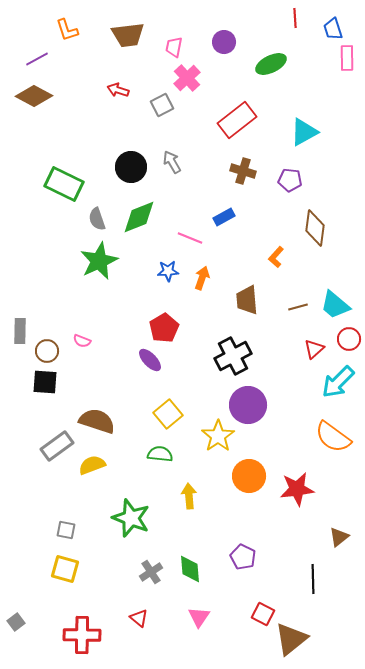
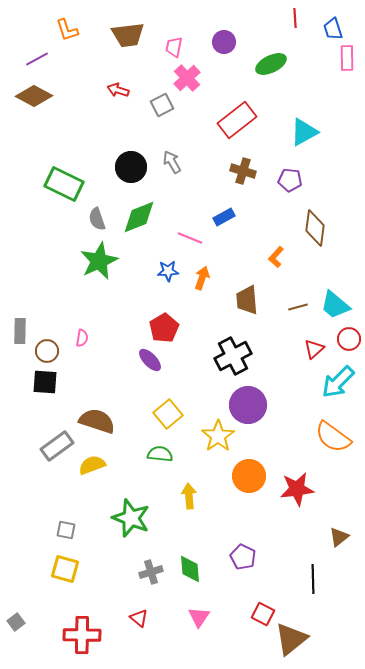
pink semicircle at (82, 341): moved 3 px up; rotated 102 degrees counterclockwise
gray cross at (151, 572): rotated 15 degrees clockwise
